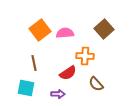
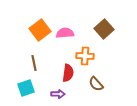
red semicircle: rotated 48 degrees counterclockwise
cyan square: rotated 30 degrees counterclockwise
